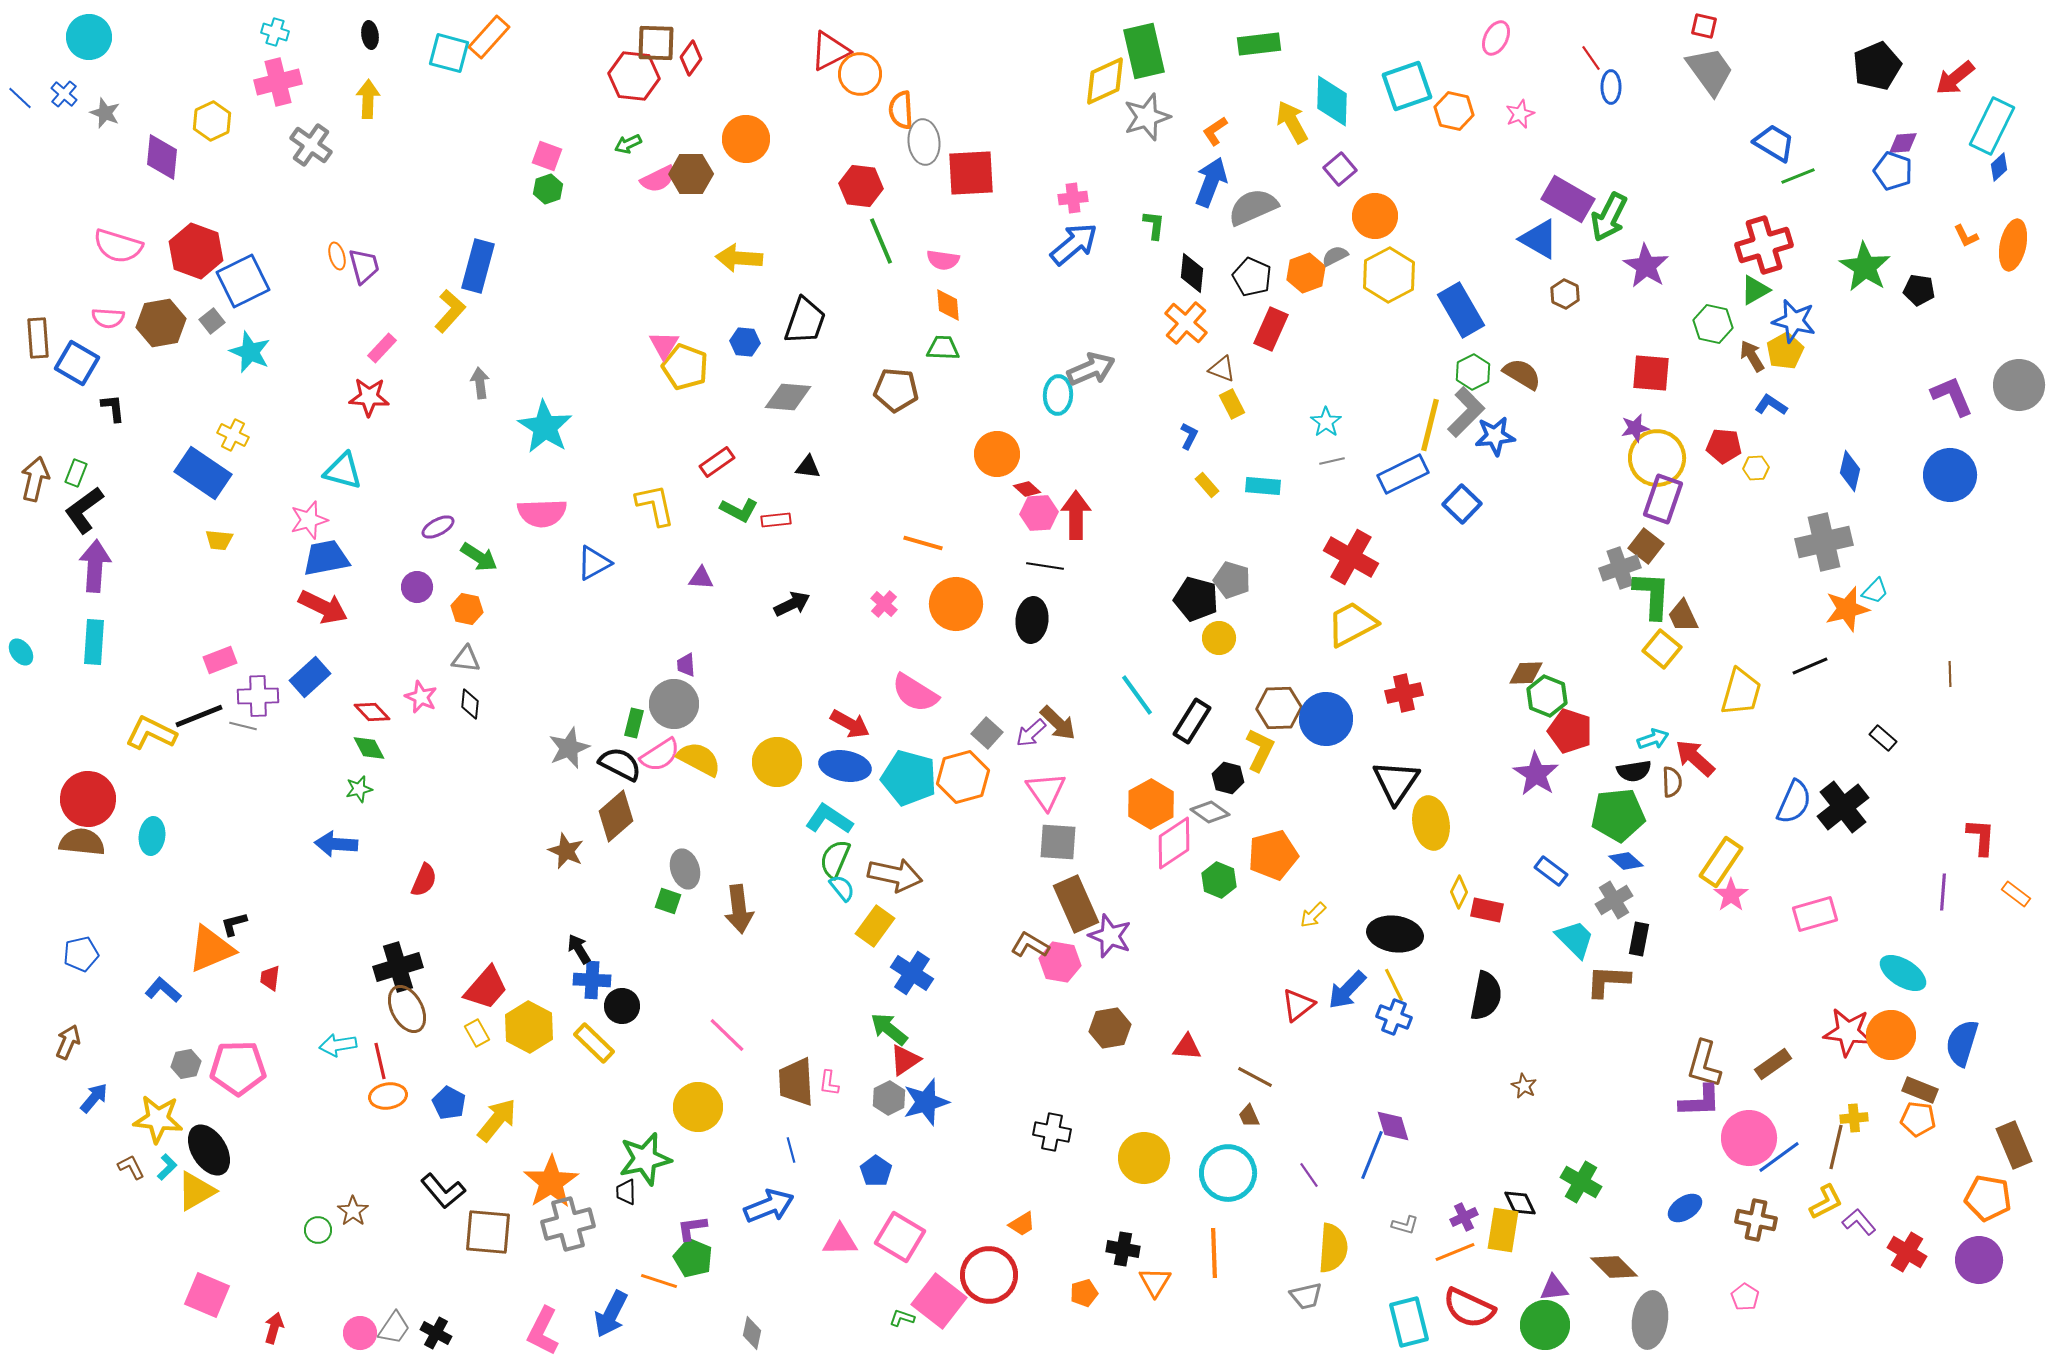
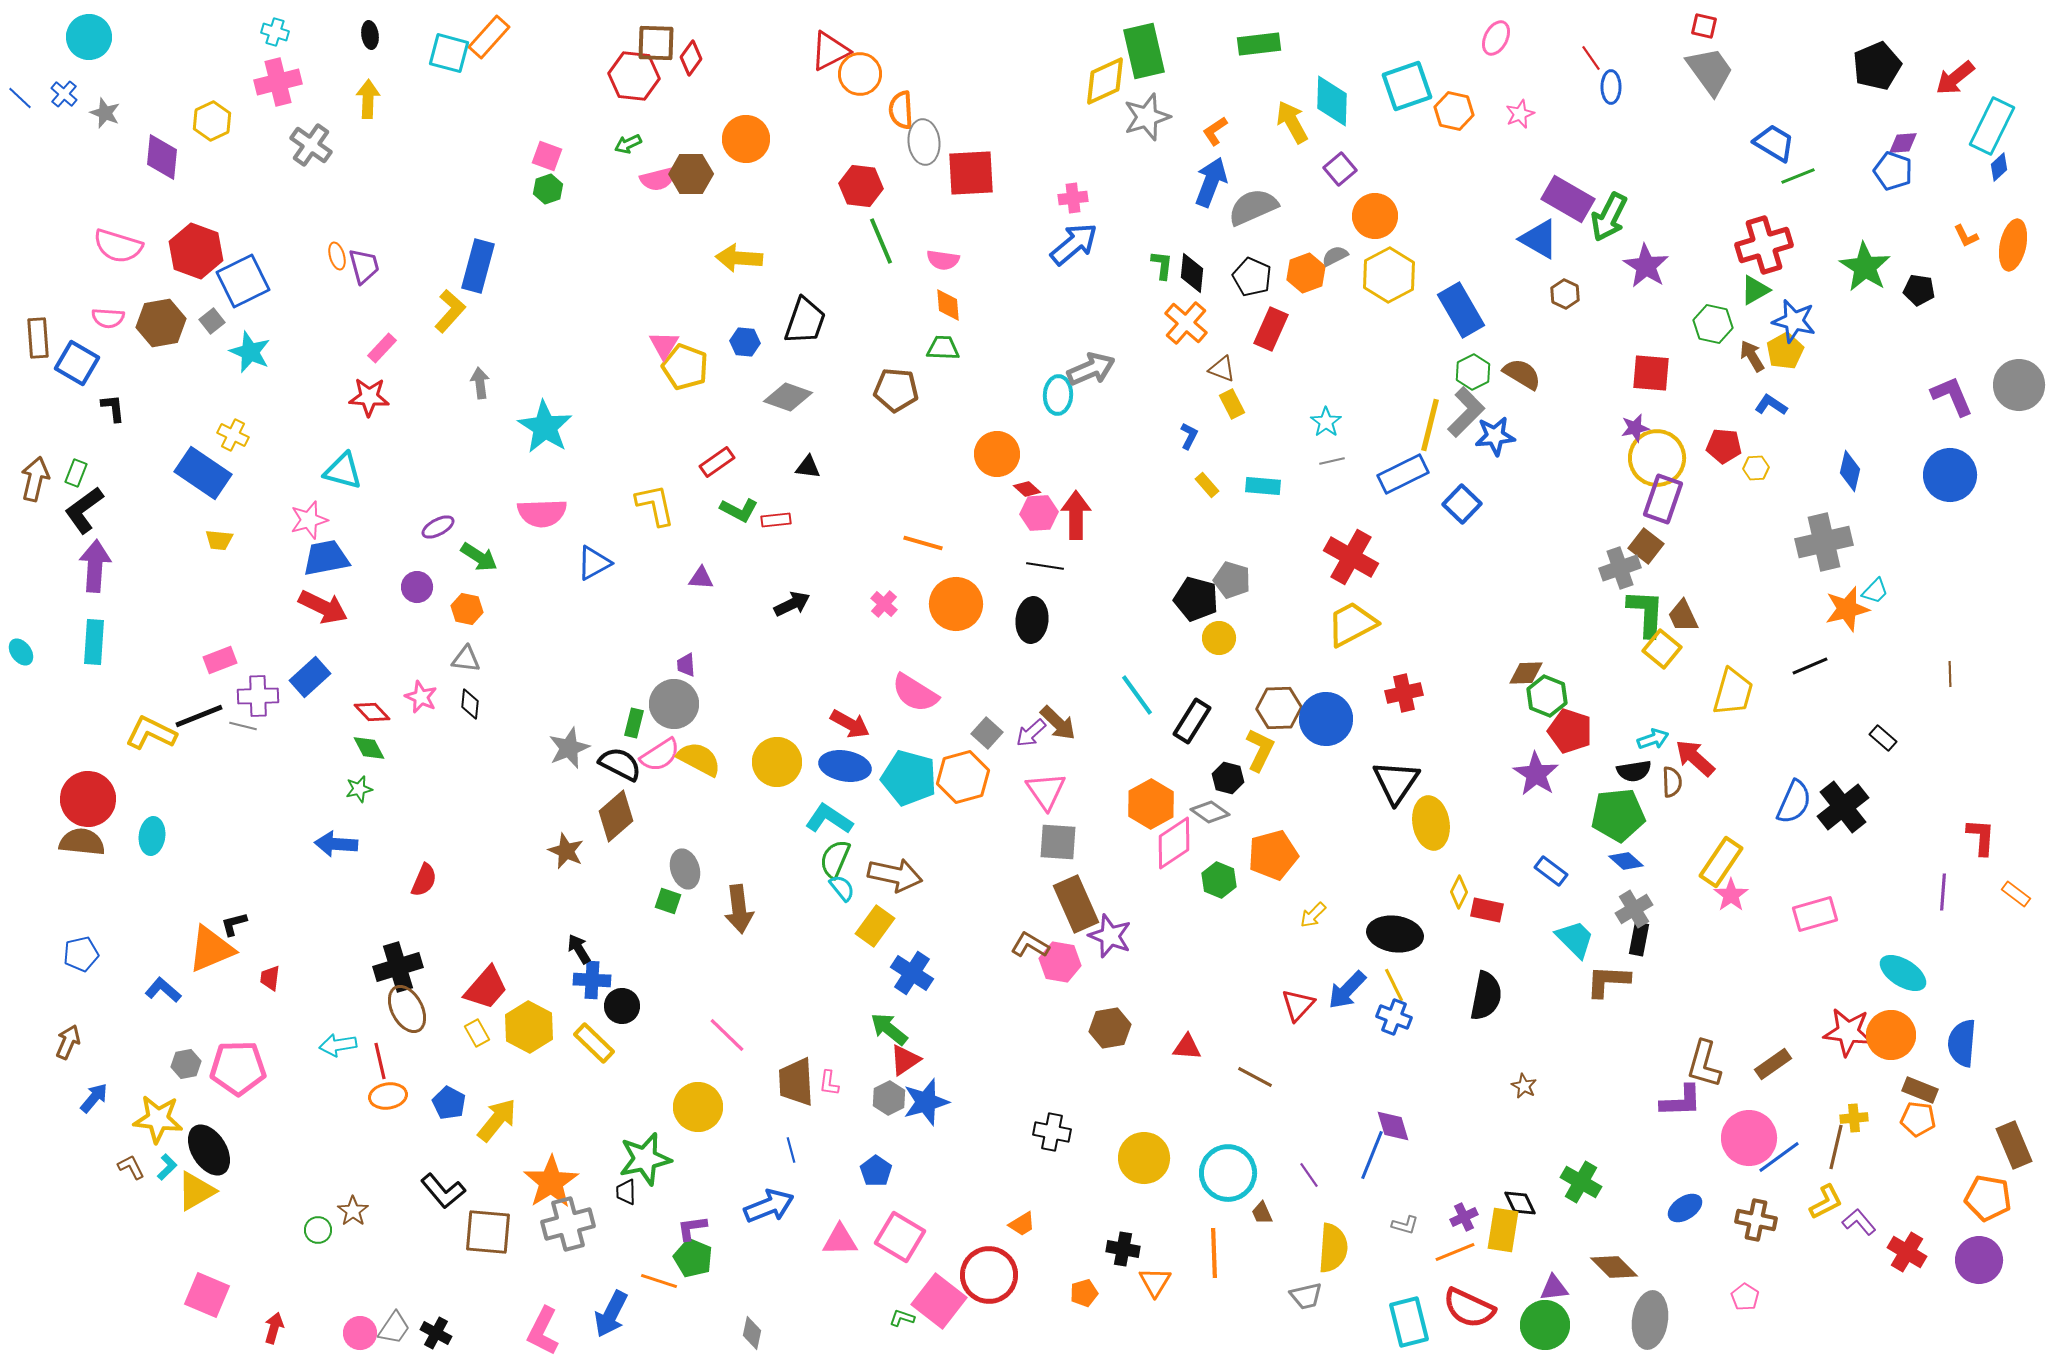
pink semicircle at (658, 179): rotated 12 degrees clockwise
green L-shape at (1154, 225): moved 8 px right, 40 px down
gray diamond at (788, 397): rotated 15 degrees clockwise
green L-shape at (1652, 595): moved 6 px left, 18 px down
yellow trapezoid at (1741, 692): moved 8 px left
gray cross at (1614, 900): moved 20 px right, 9 px down
red triangle at (1298, 1005): rotated 9 degrees counterclockwise
blue semicircle at (1962, 1043): rotated 12 degrees counterclockwise
purple L-shape at (1700, 1101): moved 19 px left
brown trapezoid at (1249, 1116): moved 13 px right, 97 px down
